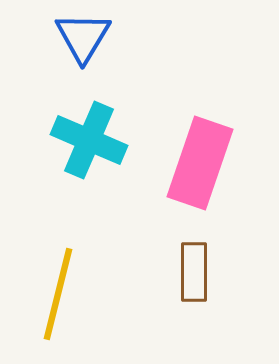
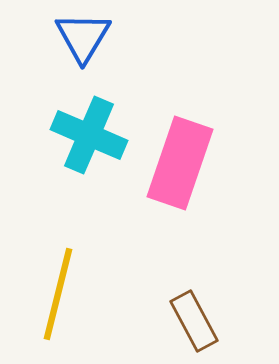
cyan cross: moved 5 px up
pink rectangle: moved 20 px left
brown rectangle: moved 49 px down; rotated 28 degrees counterclockwise
